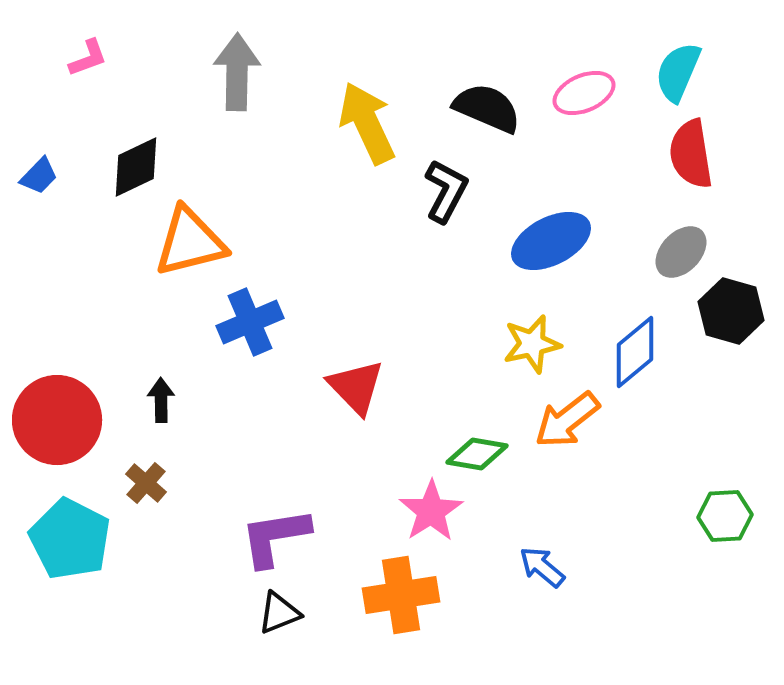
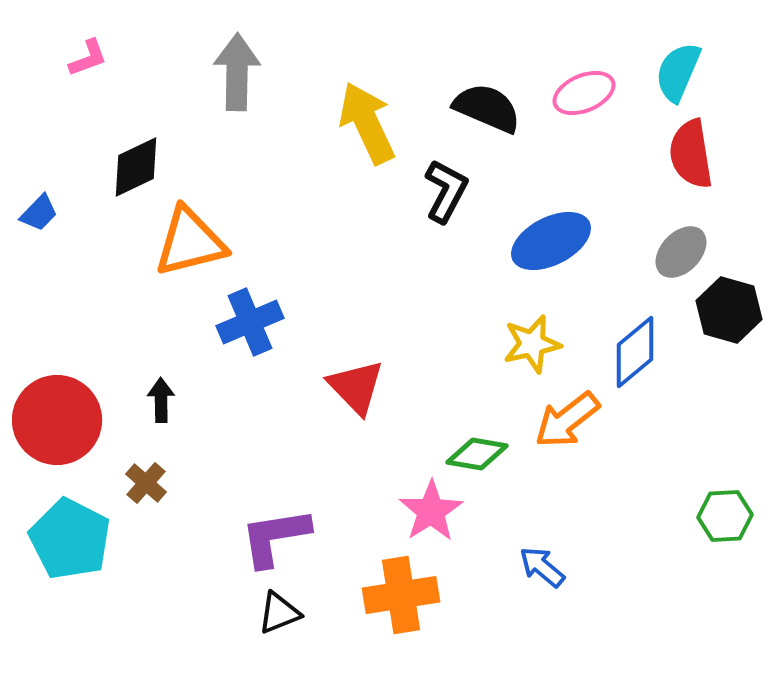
blue trapezoid: moved 37 px down
black hexagon: moved 2 px left, 1 px up
